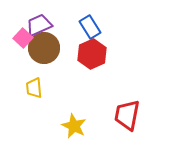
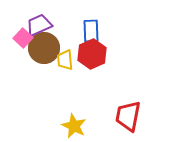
blue rectangle: moved 1 px right, 4 px down; rotated 30 degrees clockwise
yellow trapezoid: moved 31 px right, 28 px up
red trapezoid: moved 1 px right, 1 px down
